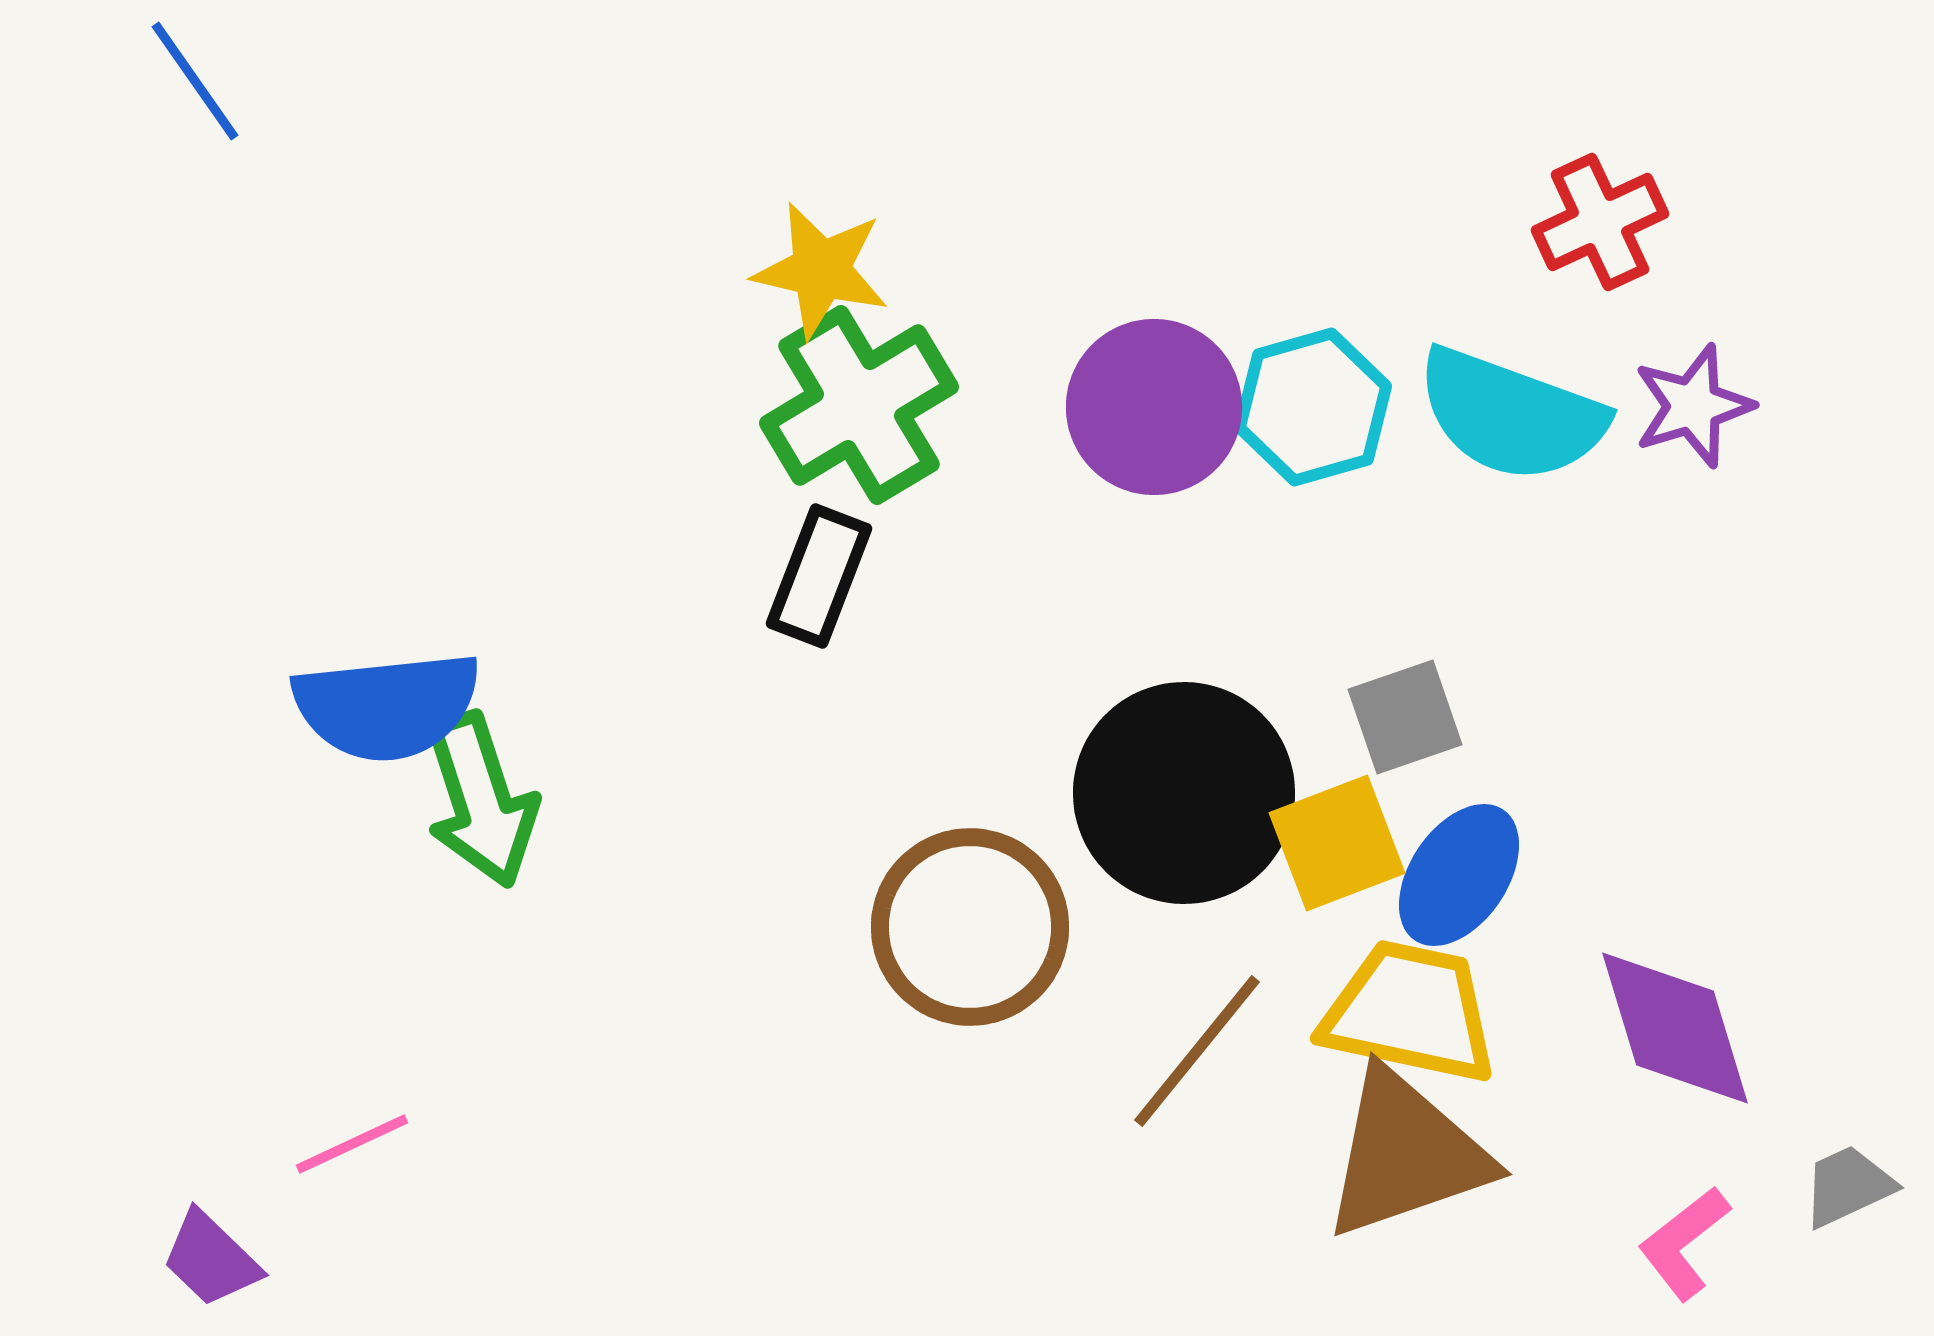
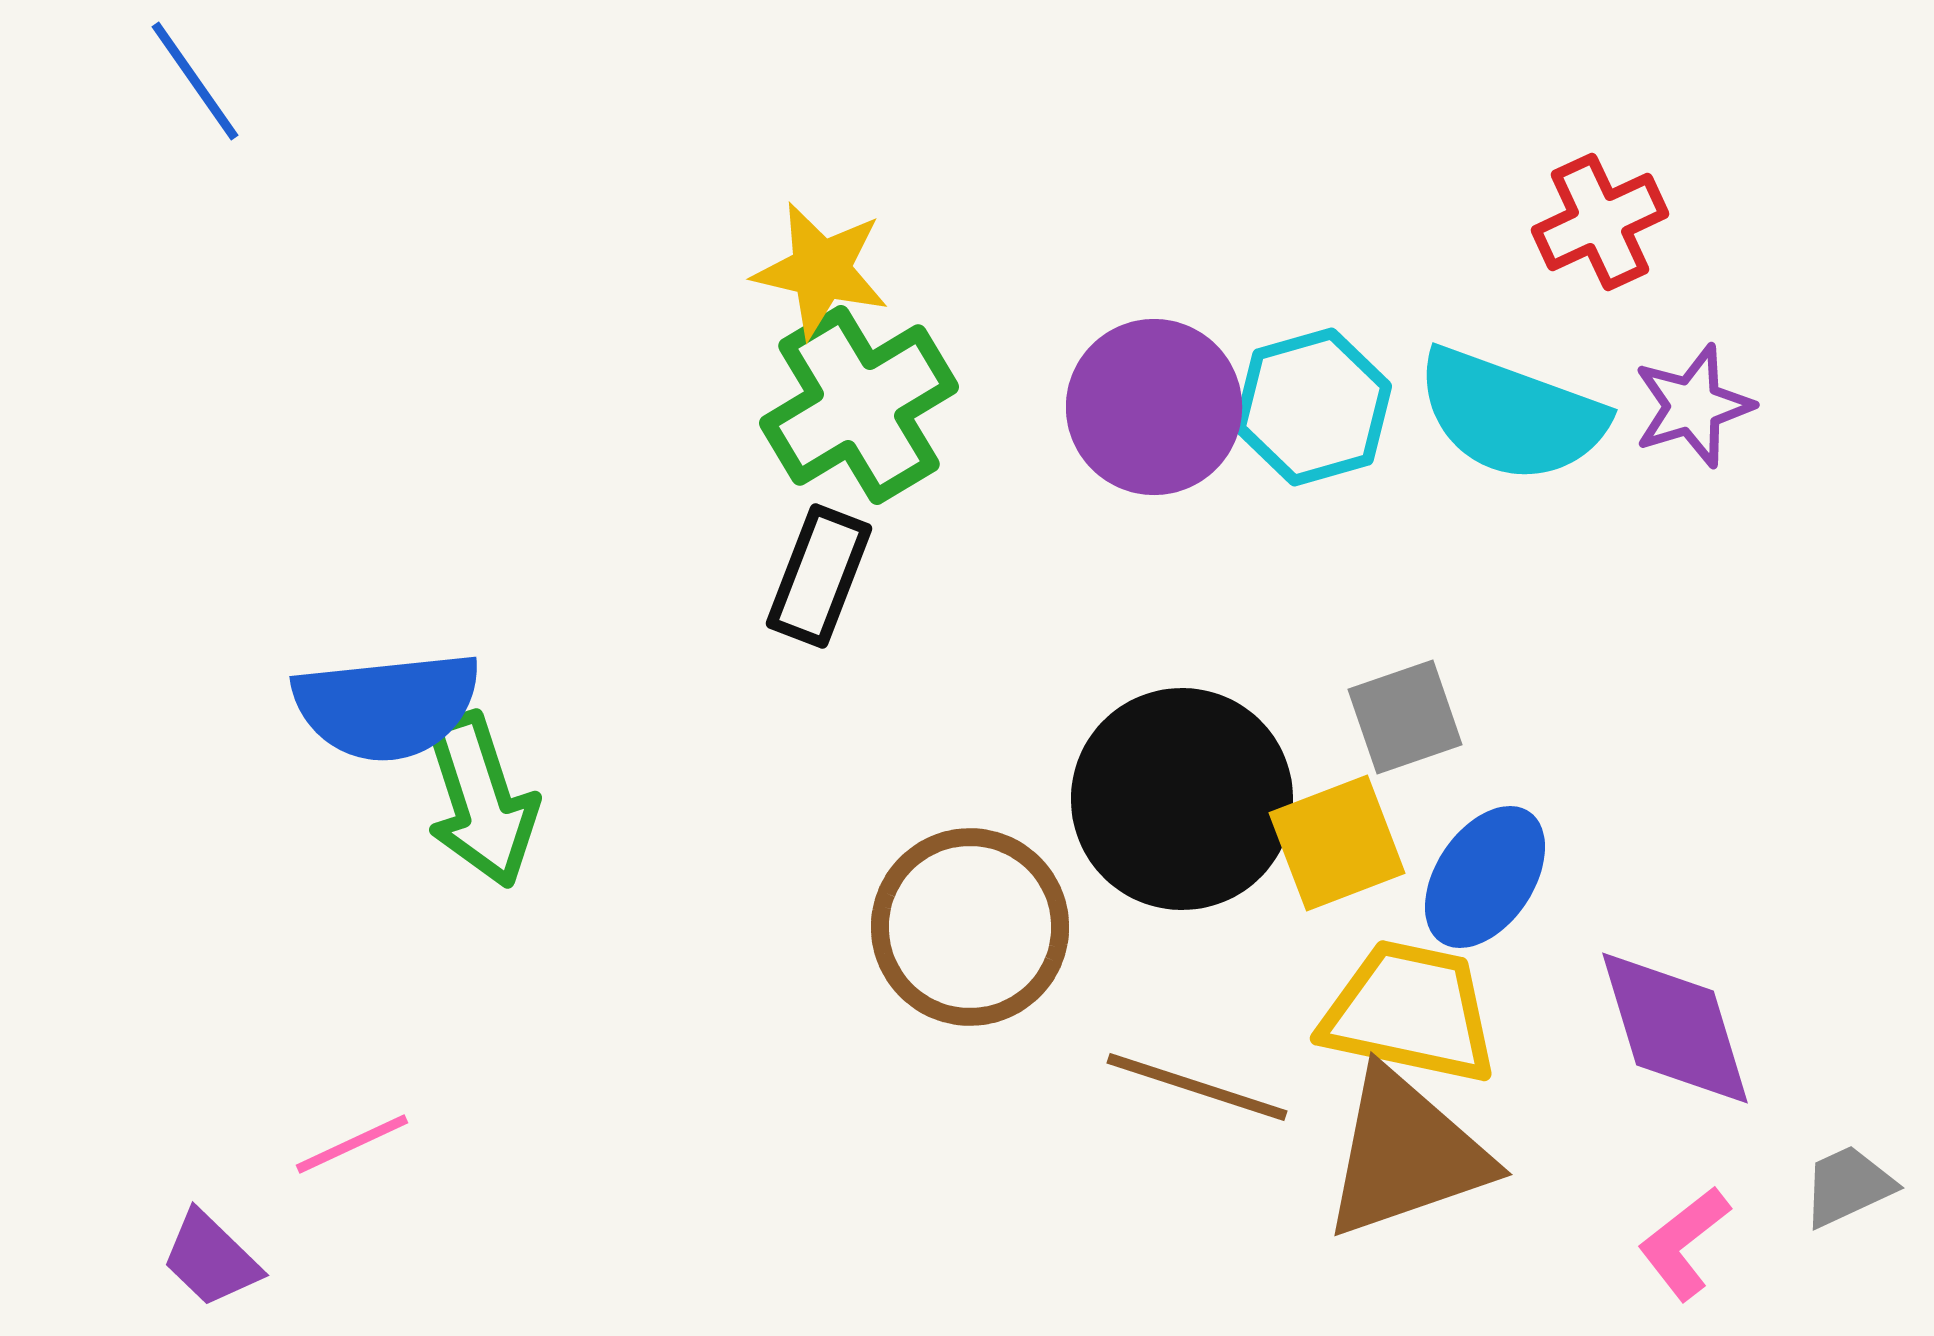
black circle: moved 2 px left, 6 px down
blue ellipse: moved 26 px right, 2 px down
brown line: moved 36 px down; rotated 69 degrees clockwise
